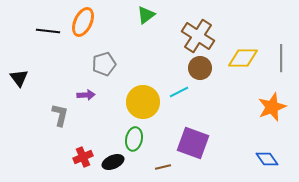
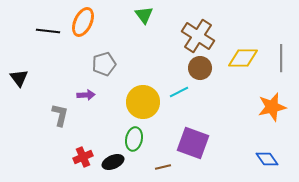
green triangle: moved 2 px left; rotated 30 degrees counterclockwise
orange star: rotated 8 degrees clockwise
